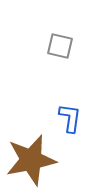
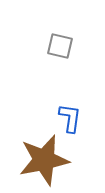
brown star: moved 13 px right
